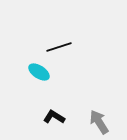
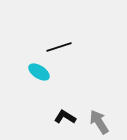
black L-shape: moved 11 px right
